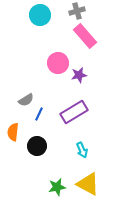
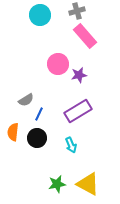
pink circle: moved 1 px down
purple rectangle: moved 4 px right, 1 px up
black circle: moved 8 px up
cyan arrow: moved 11 px left, 5 px up
green star: moved 3 px up
